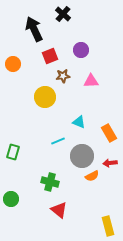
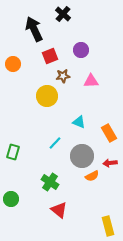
yellow circle: moved 2 px right, 1 px up
cyan line: moved 3 px left, 2 px down; rotated 24 degrees counterclockwise
green cross: rotated 18 degrees clockwise
